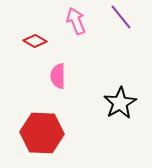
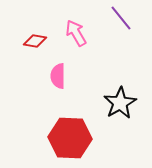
purple line: moved 1 px down
pink arrow: moved 12 px down; rotated 8 degrees counterclockwise
red diamond: rotated 20 degrees counterclockwise
red hexagon: moved 28 px right, 5 px down
